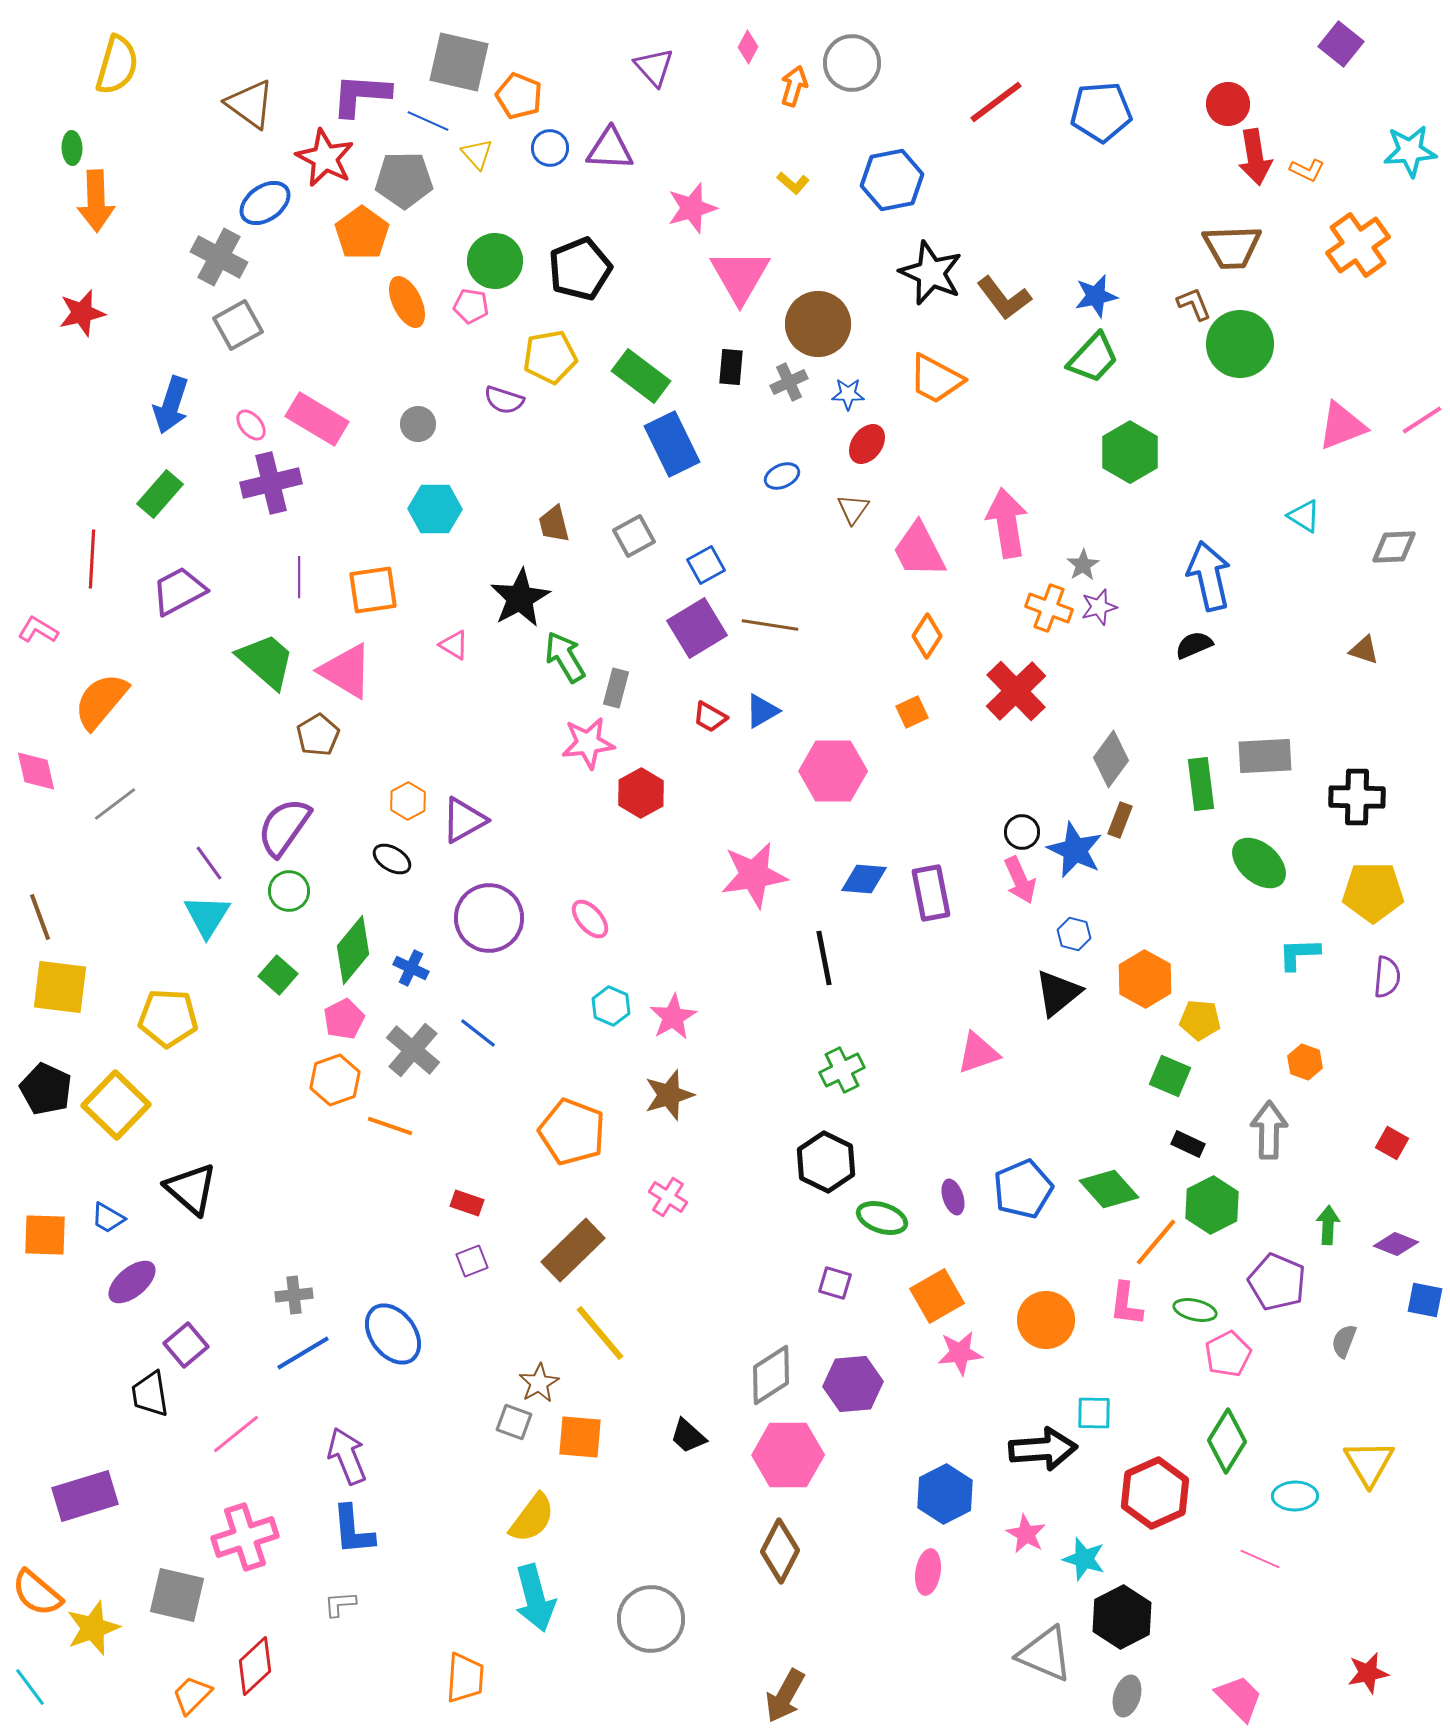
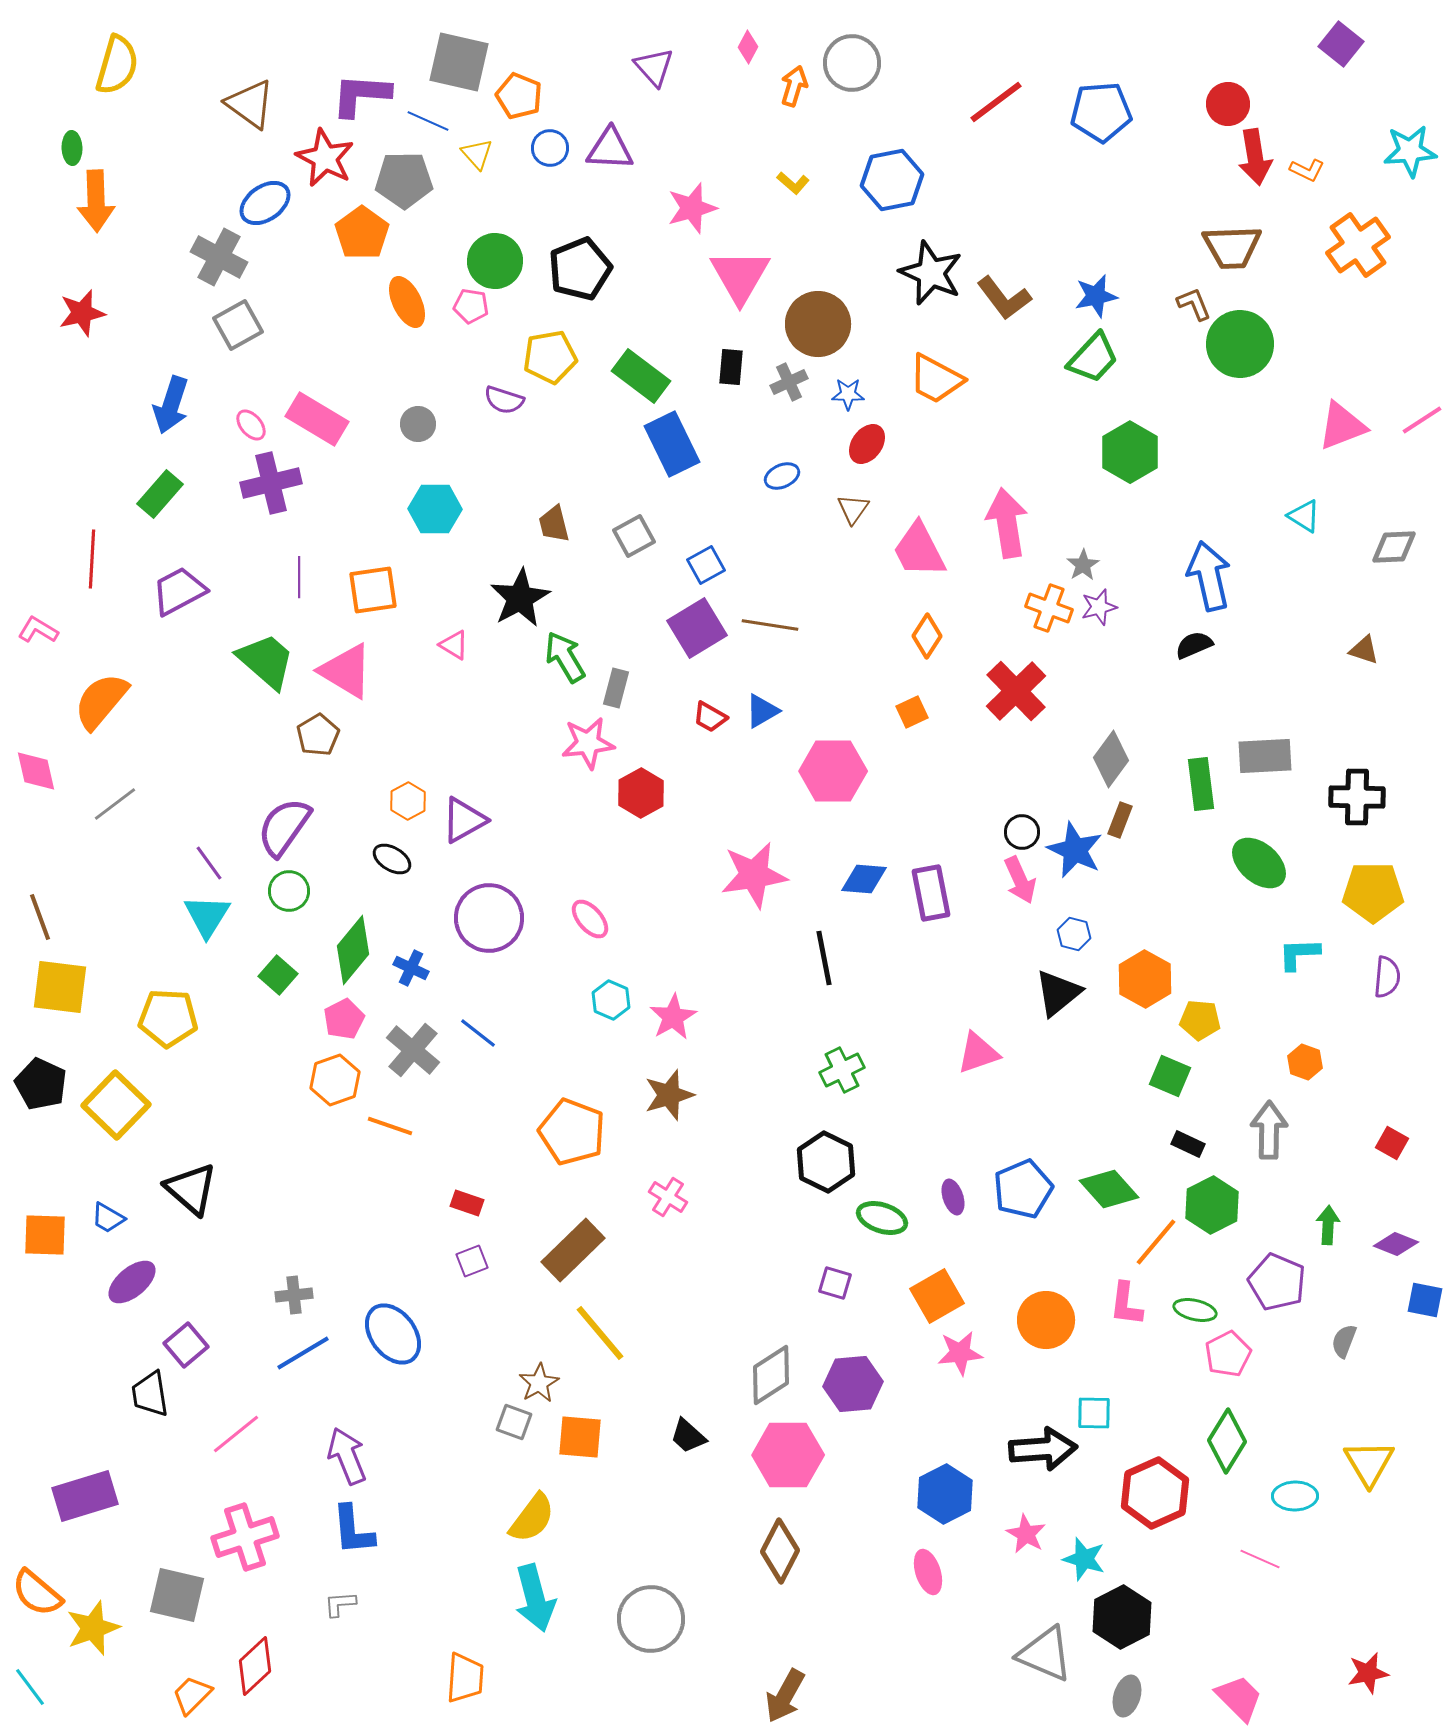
cyan hexagon at (611, 1006): moved 6 px up
black pentagon at (46, 1089): moved 5 px left, 5 px up
pink ellipse at (928, 1572): rotated 27 degrees counterclockwise
